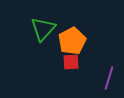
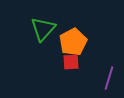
orange pentagon: moved 1 px right, 1 px down
